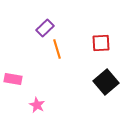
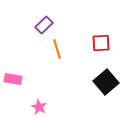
purple rectangle: moved 1 px left, 3 px up
pink star: moved 2 px right, 2 px down
